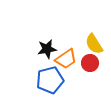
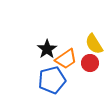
black star: rotated 24 degrees counterclockwise
blue pentagon: moved 2 px right
